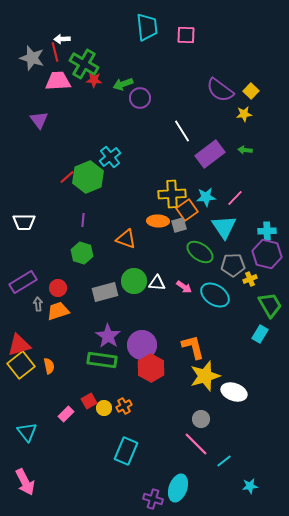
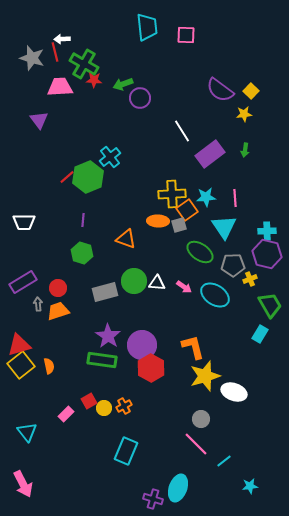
pink trapezoid at (58, 81): moved 2 px right, 6 px down
green arrow at (245, 150): rotated 88 degrees counterclockwise
pink line at (235, 198): rotated 48 degrees counterclockwise
pink arrow at (25, 482): moved 2 px left, 2 px down
